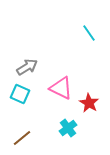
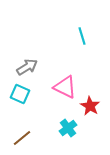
cyan line: moved 7 px left, 3 px down; rotated 18 degrees clockwise
pink triangle: moved 4 px right, 1 px up
red star: moved 1 px right, 3 px down
